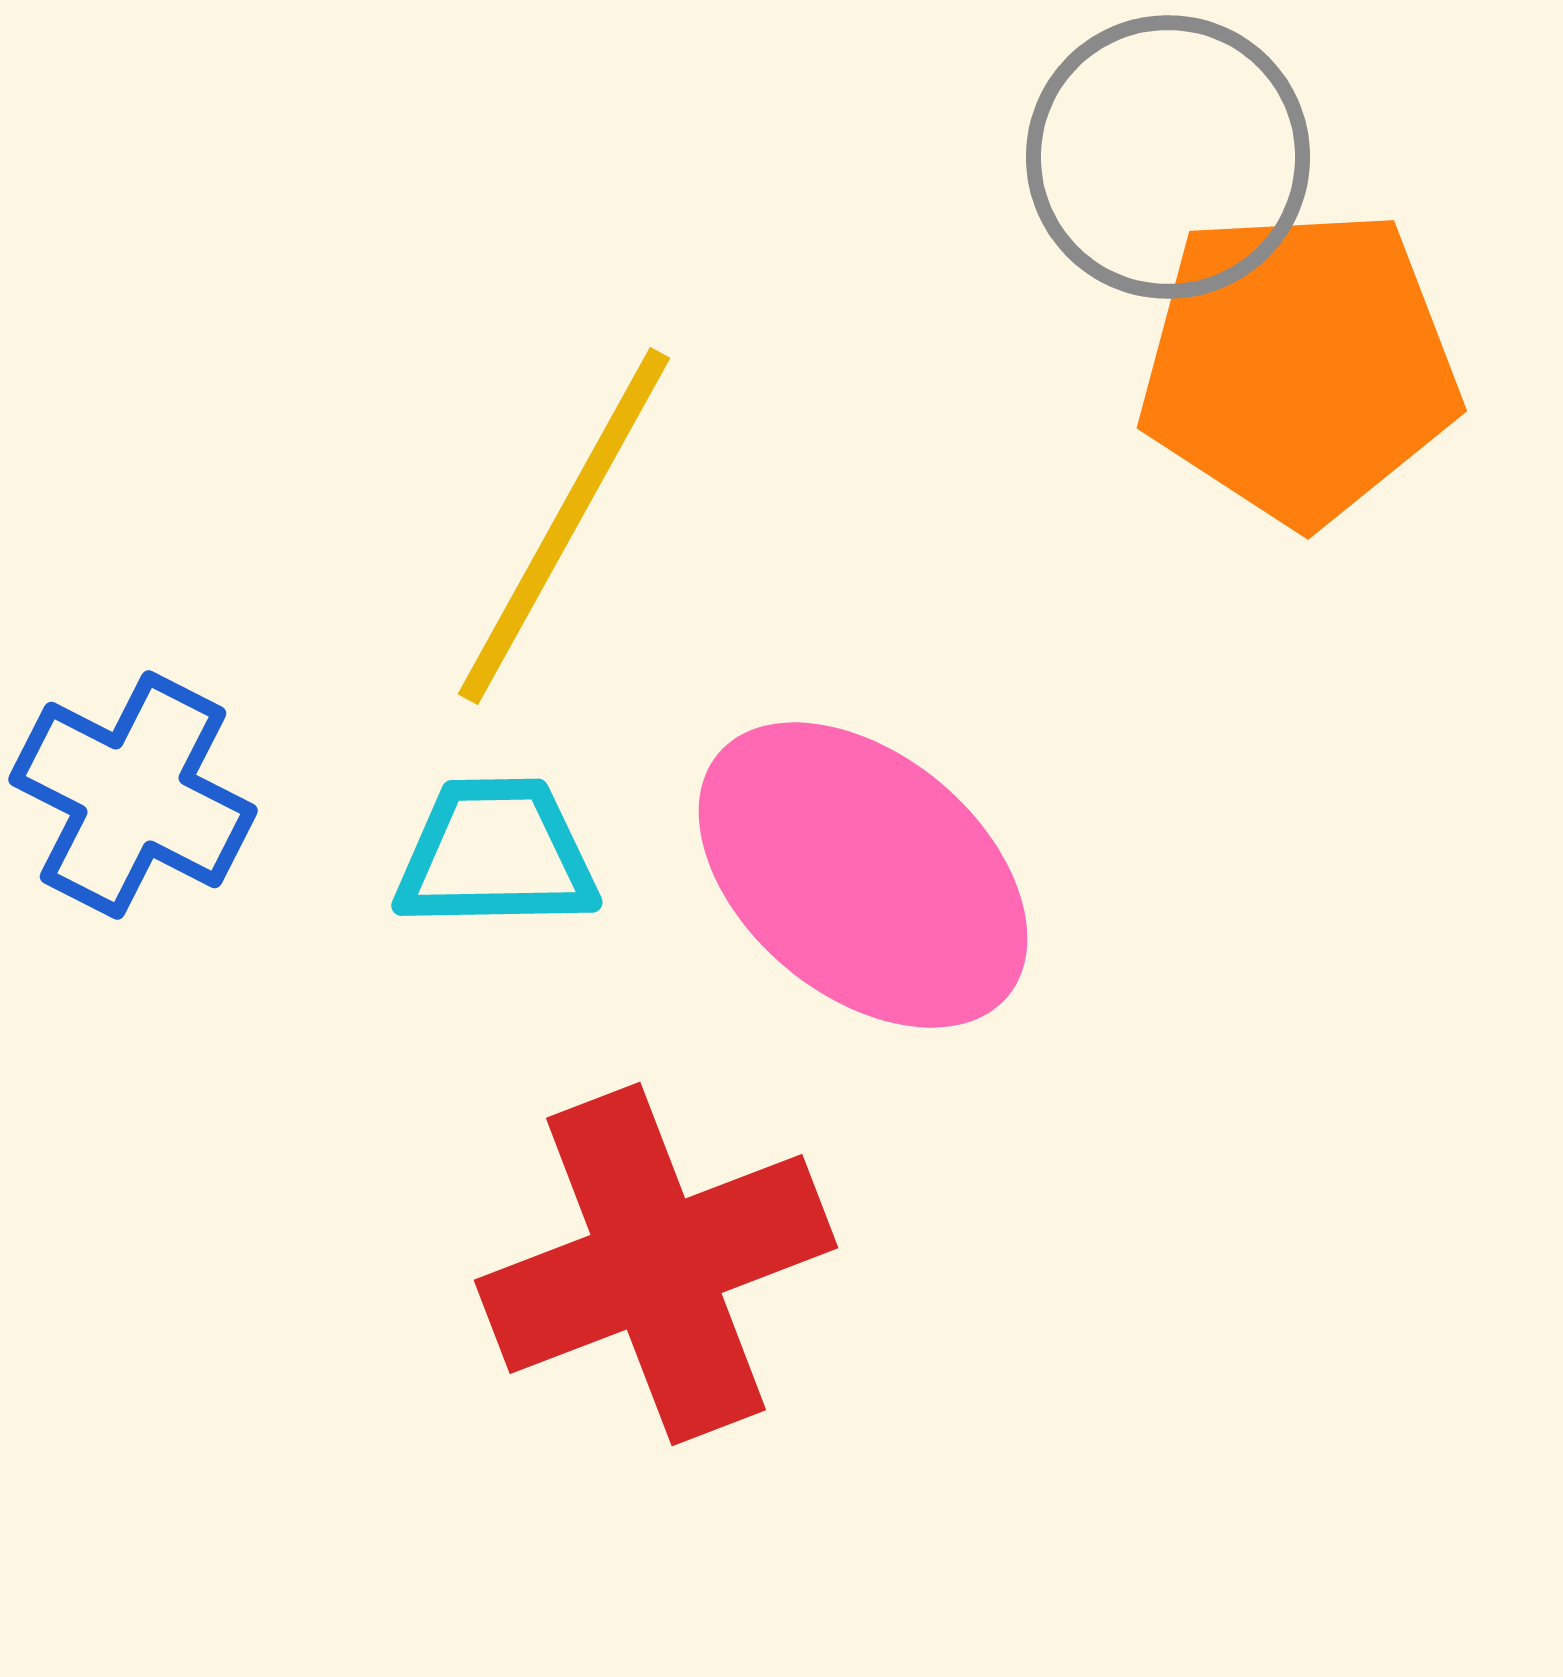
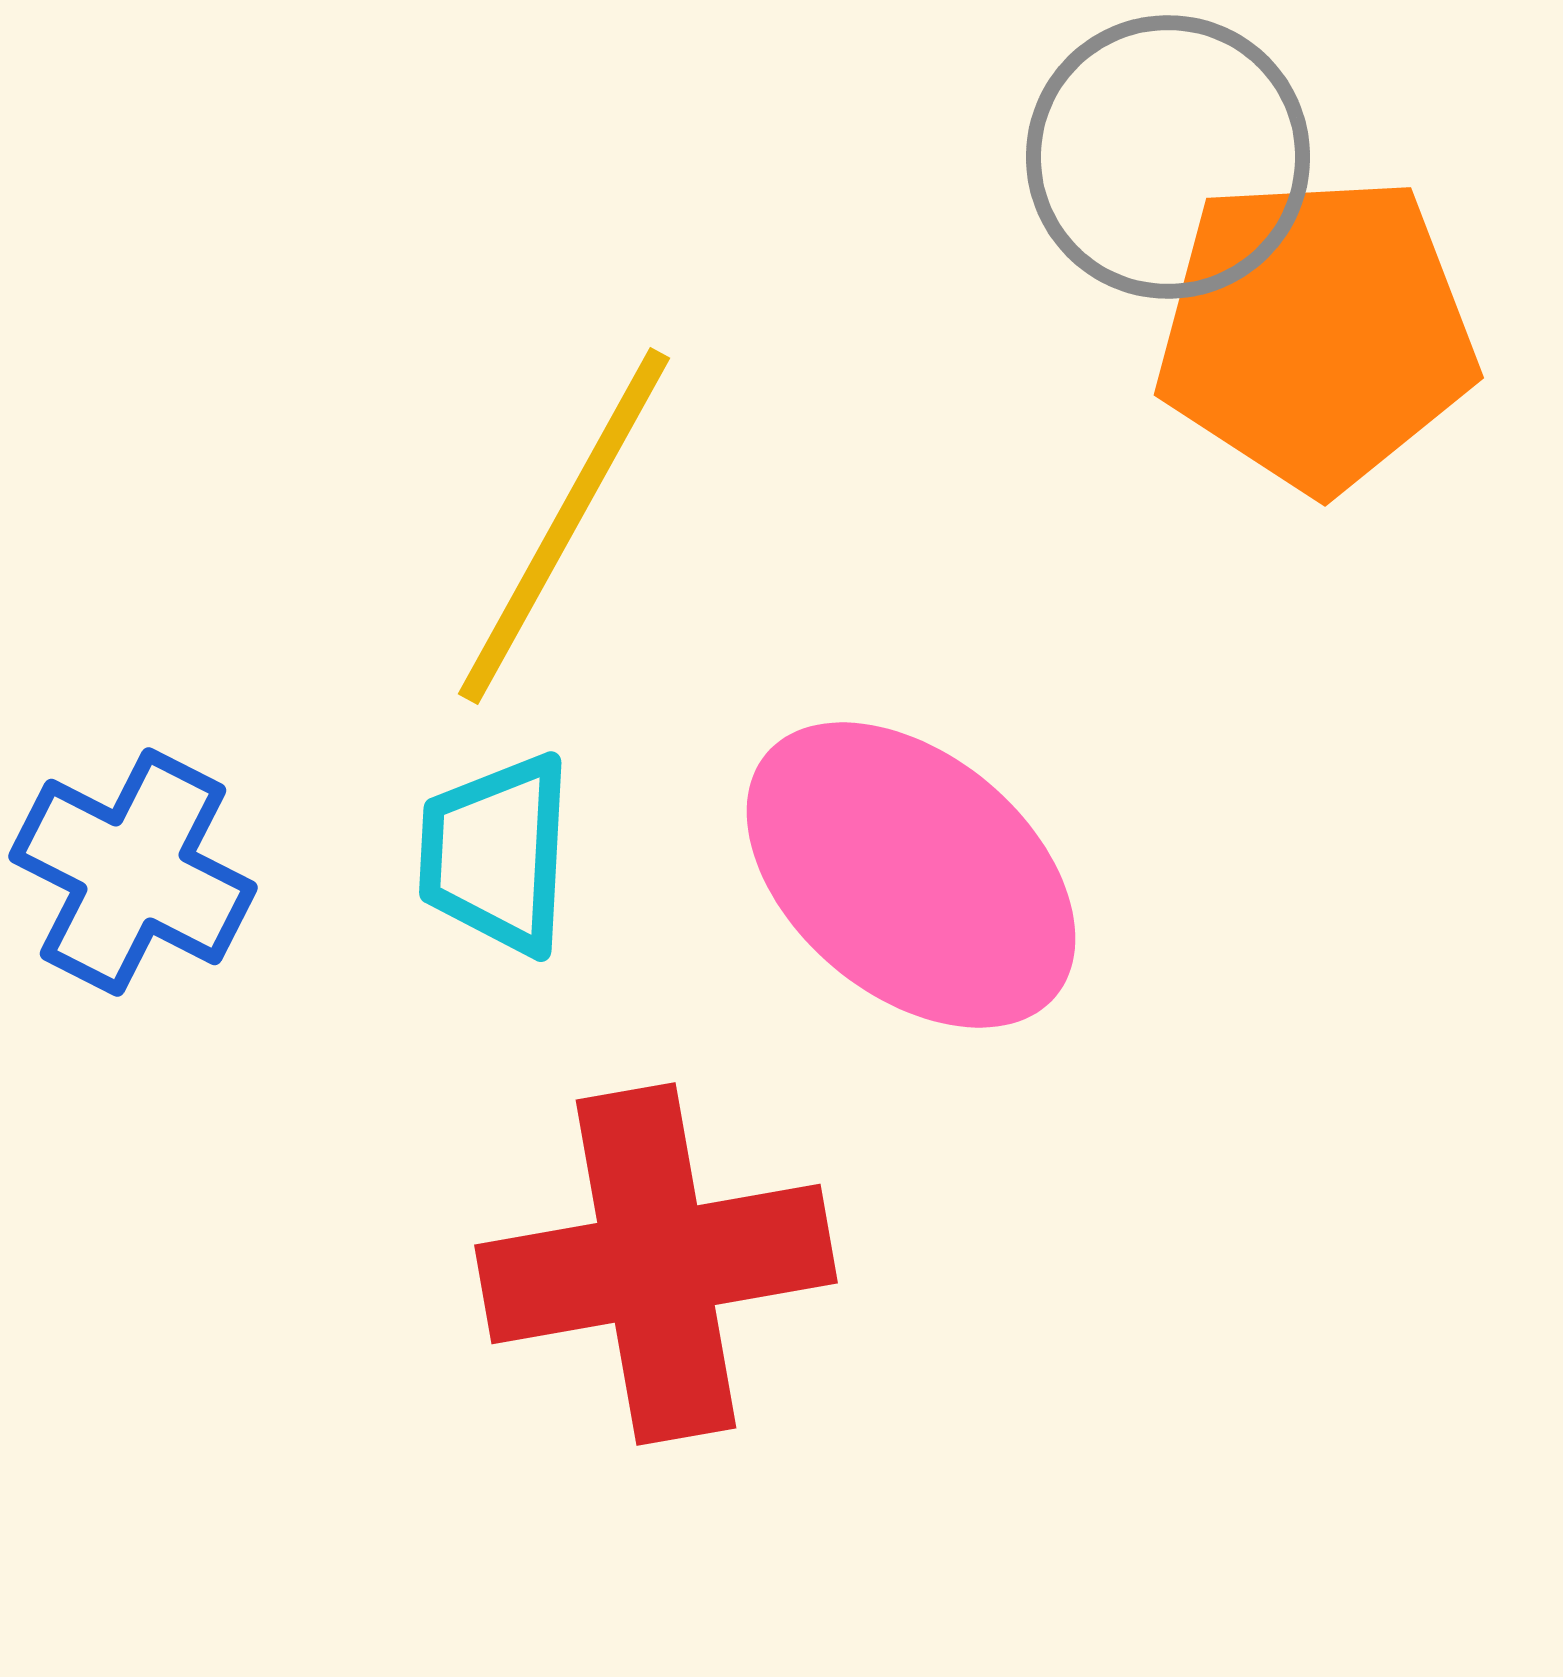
orange pentagon: moved 17 px right, 33 px up
blue cross: moved 77 px down
cyan trapezoid: rotated 86 degrees counterclockwise
pink ellipse: moved 48 px right
red cross: rotated 11 degrees clockwise
